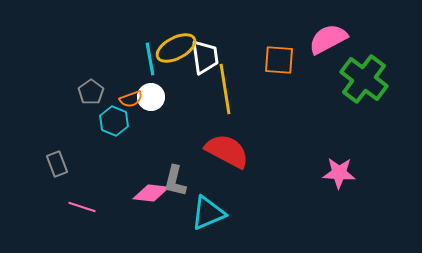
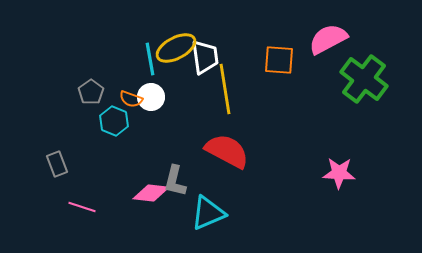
orange semicircle: rotated 40 degrees clockwise
